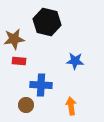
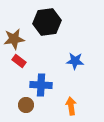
black hexagon: rotated 20 degrees counterclockwise
red rectangle: rotated 32 degrees clockwise
